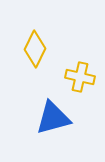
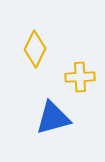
yellow cross: rotated 16 degrees counterclockwise
